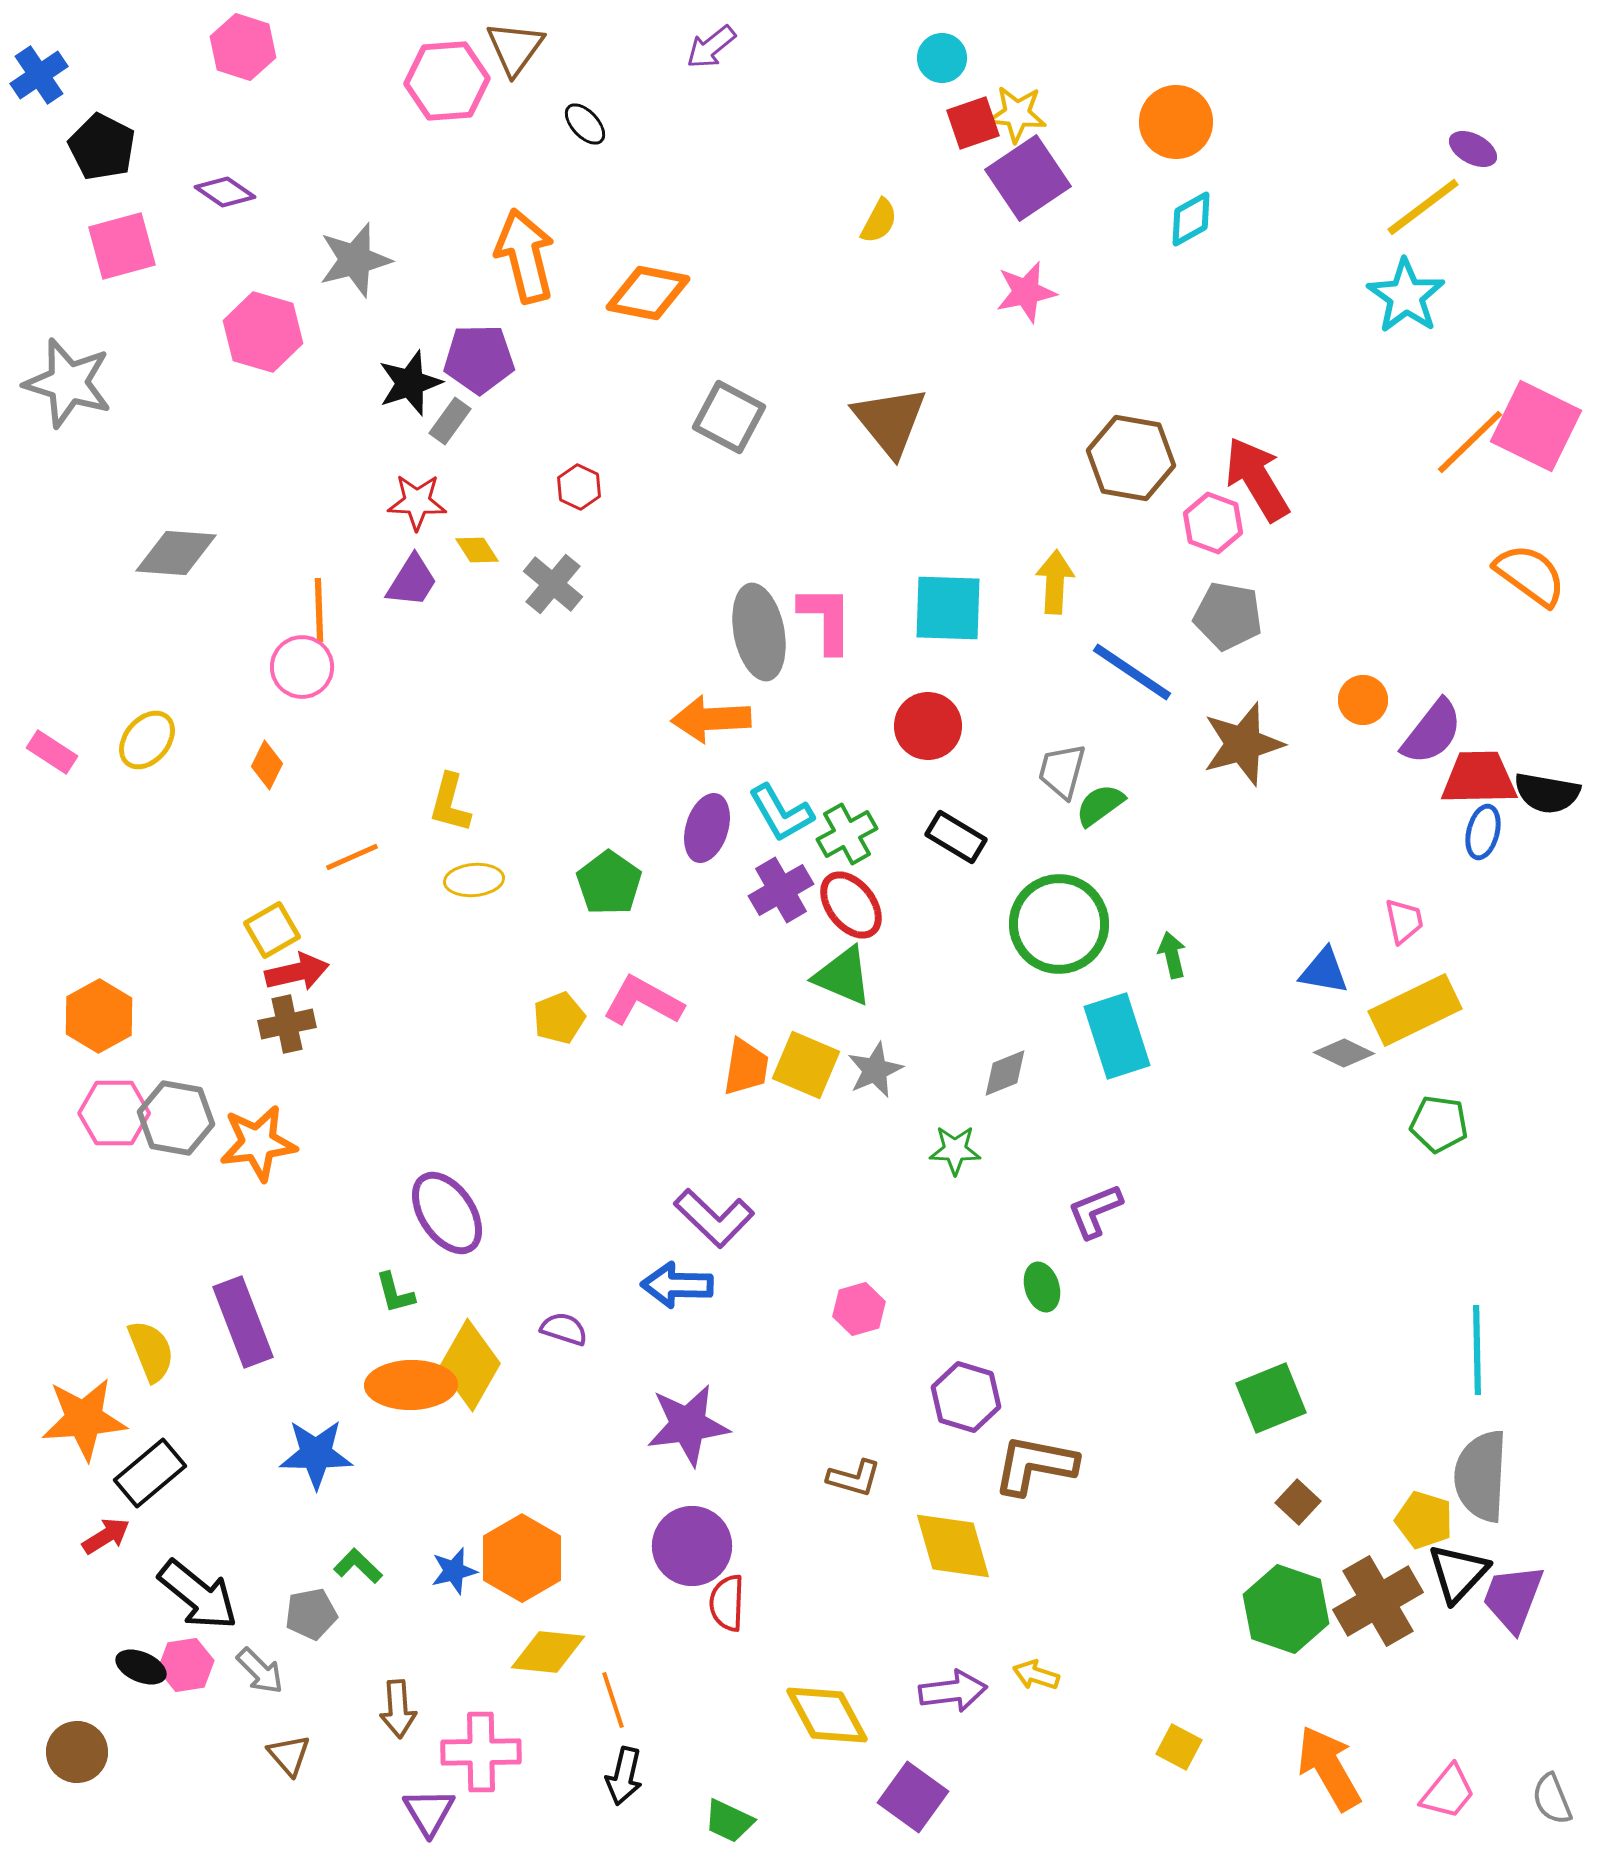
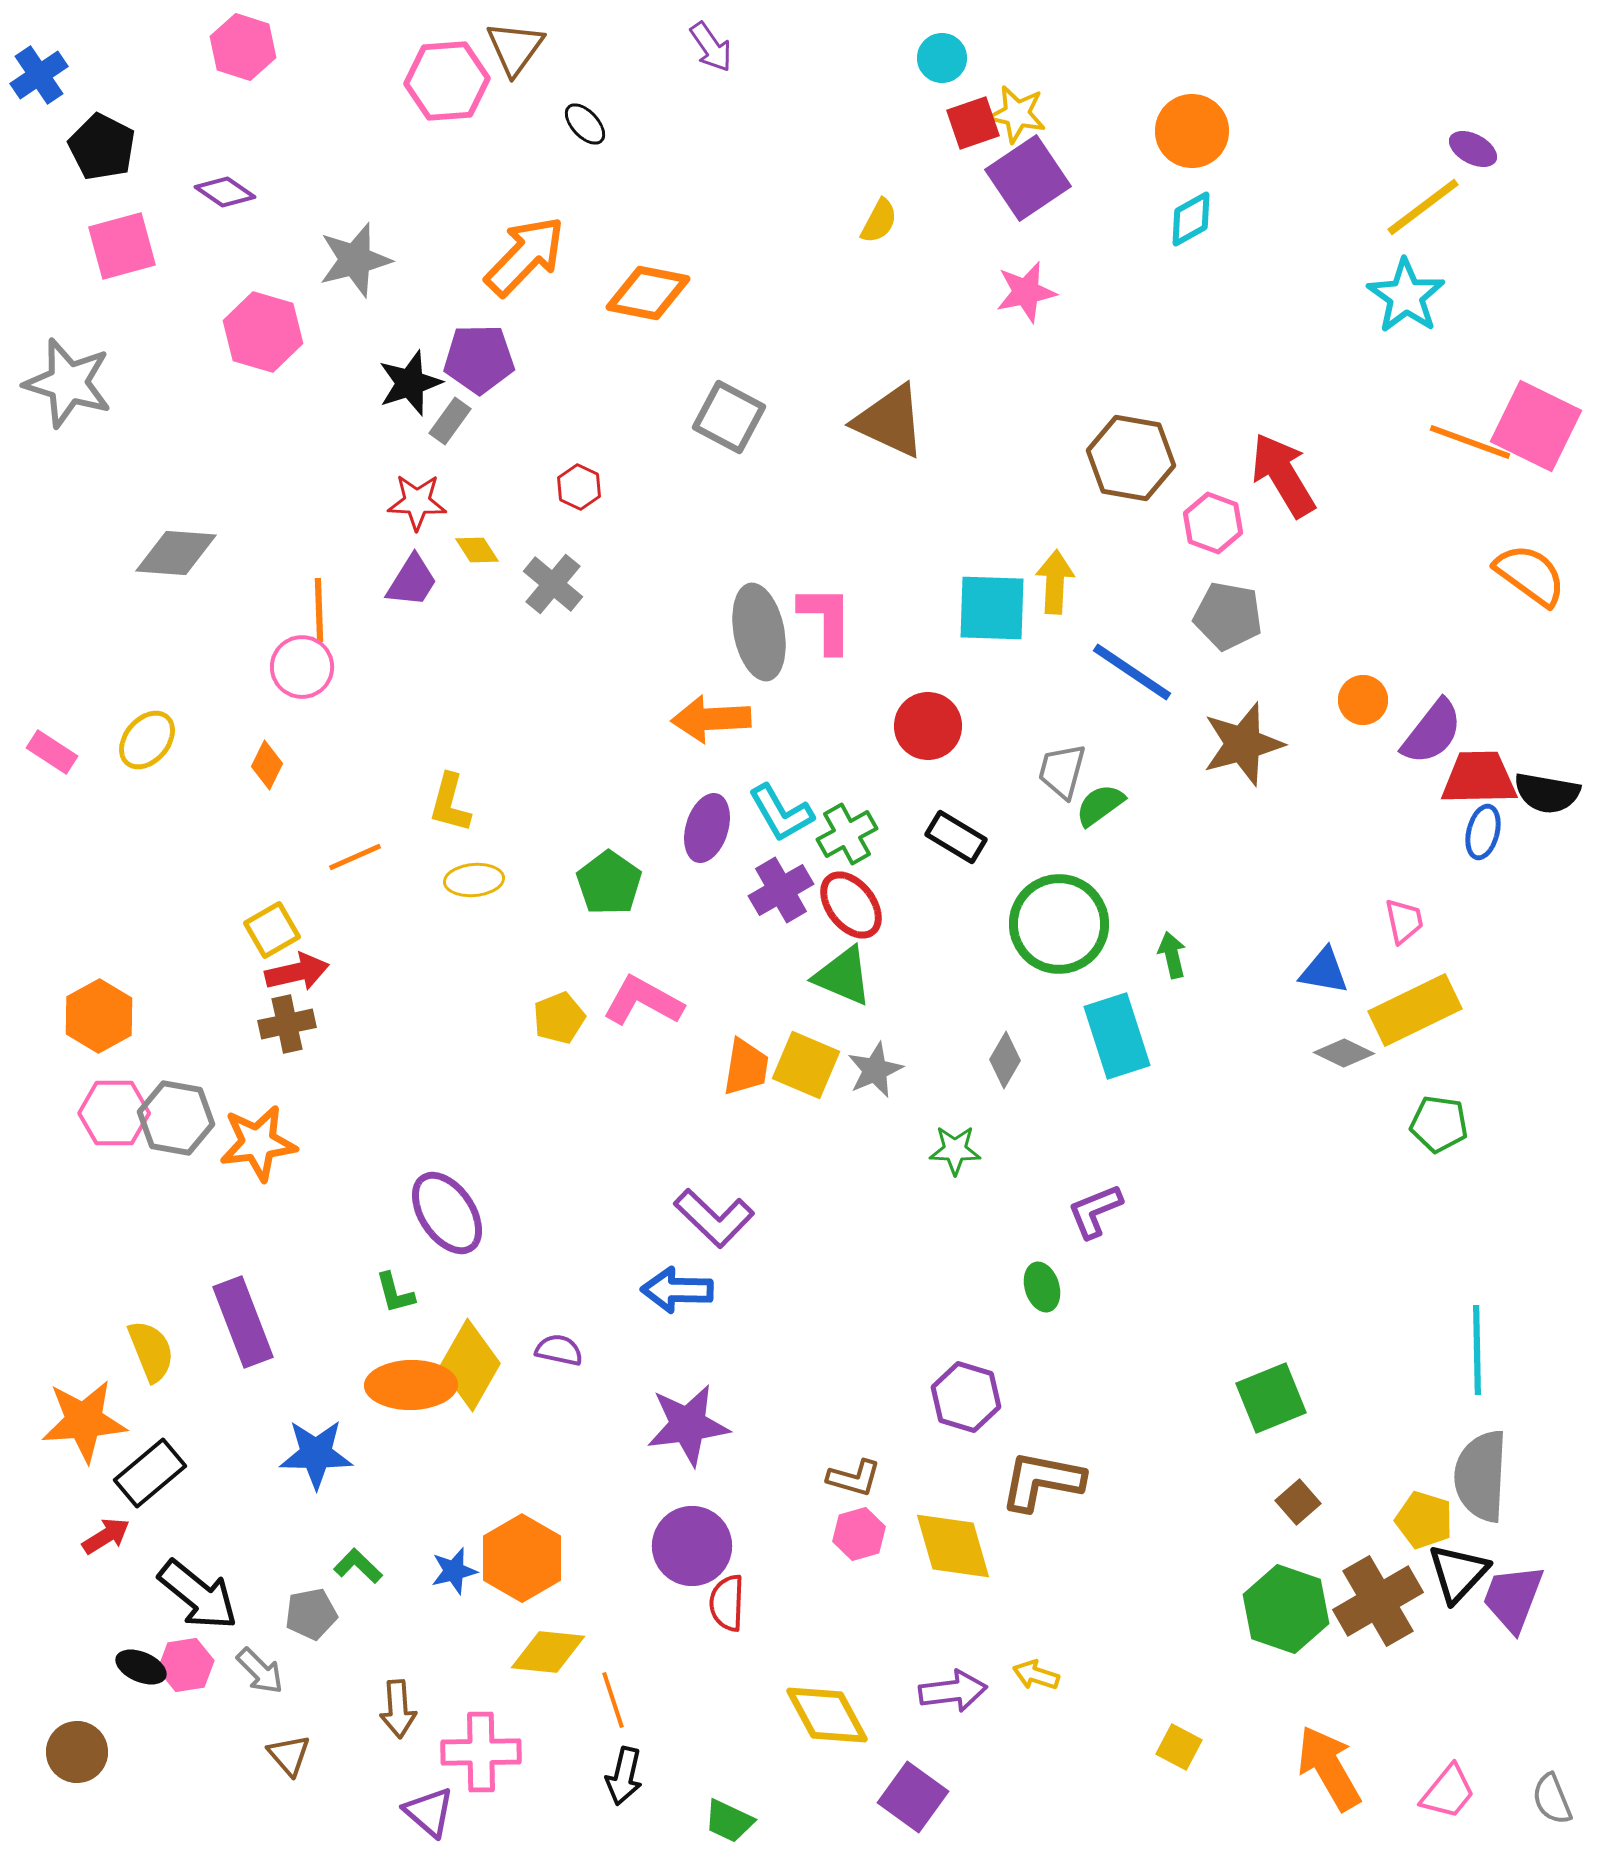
purple arrow at (711, 47): rotated 86 degrees counterclockwise
yellow star at (1017, 114): rotated 6 degrees clockwise
orange circle at (1176, 122): moved 16 px right, 9 px down
orange arrow at (525, 256): rotated 58 degrees clockwise
brown triangle at (890, 421): rotated 26 degrees counterclockwise
orange line at (1470, 442): rotated 64 degrees clockwise
red arrow at (1257, 479): moved 26 px right, 4 px up
cyan square at (948, 608): moved 44 px right
orange line at (352, 857): moved 3 px right
gray diamond at (1005, 1073): moved 13 px up; rotated 38 degrees counterclockwise
blue arrow at (677, 1285): moved 5 px down
pink hexagon at (859, 1309): moved 225 px down
purple semicircle at (564, 1329): moved 5 px left, 21 px down; rotated 6 degrees counterclockwise
orange star at (84, 1419): moved 2 px down
brown L-shape at (1035, 1465): moved 7 px right, 16 px down
brown square at (1298, 1502): rotated 6 degrees clockwise
purple triangle at (429, 1812): rotated 18 degrees counterclockwise
